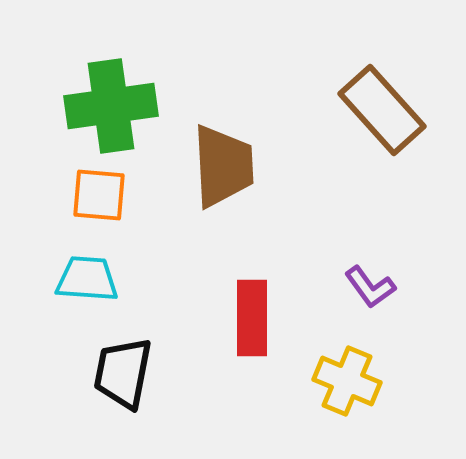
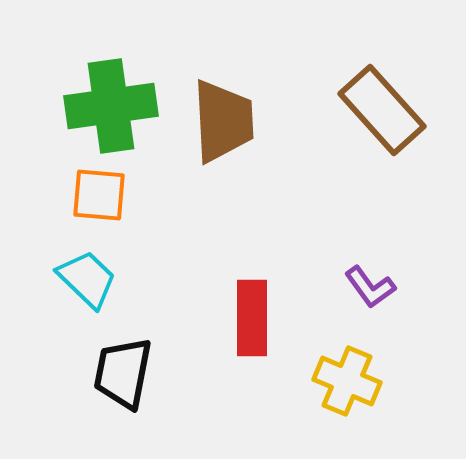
brown trapezoid: moved 45 px up
cyan trapezoid: rotated 40 degrees clockwise
